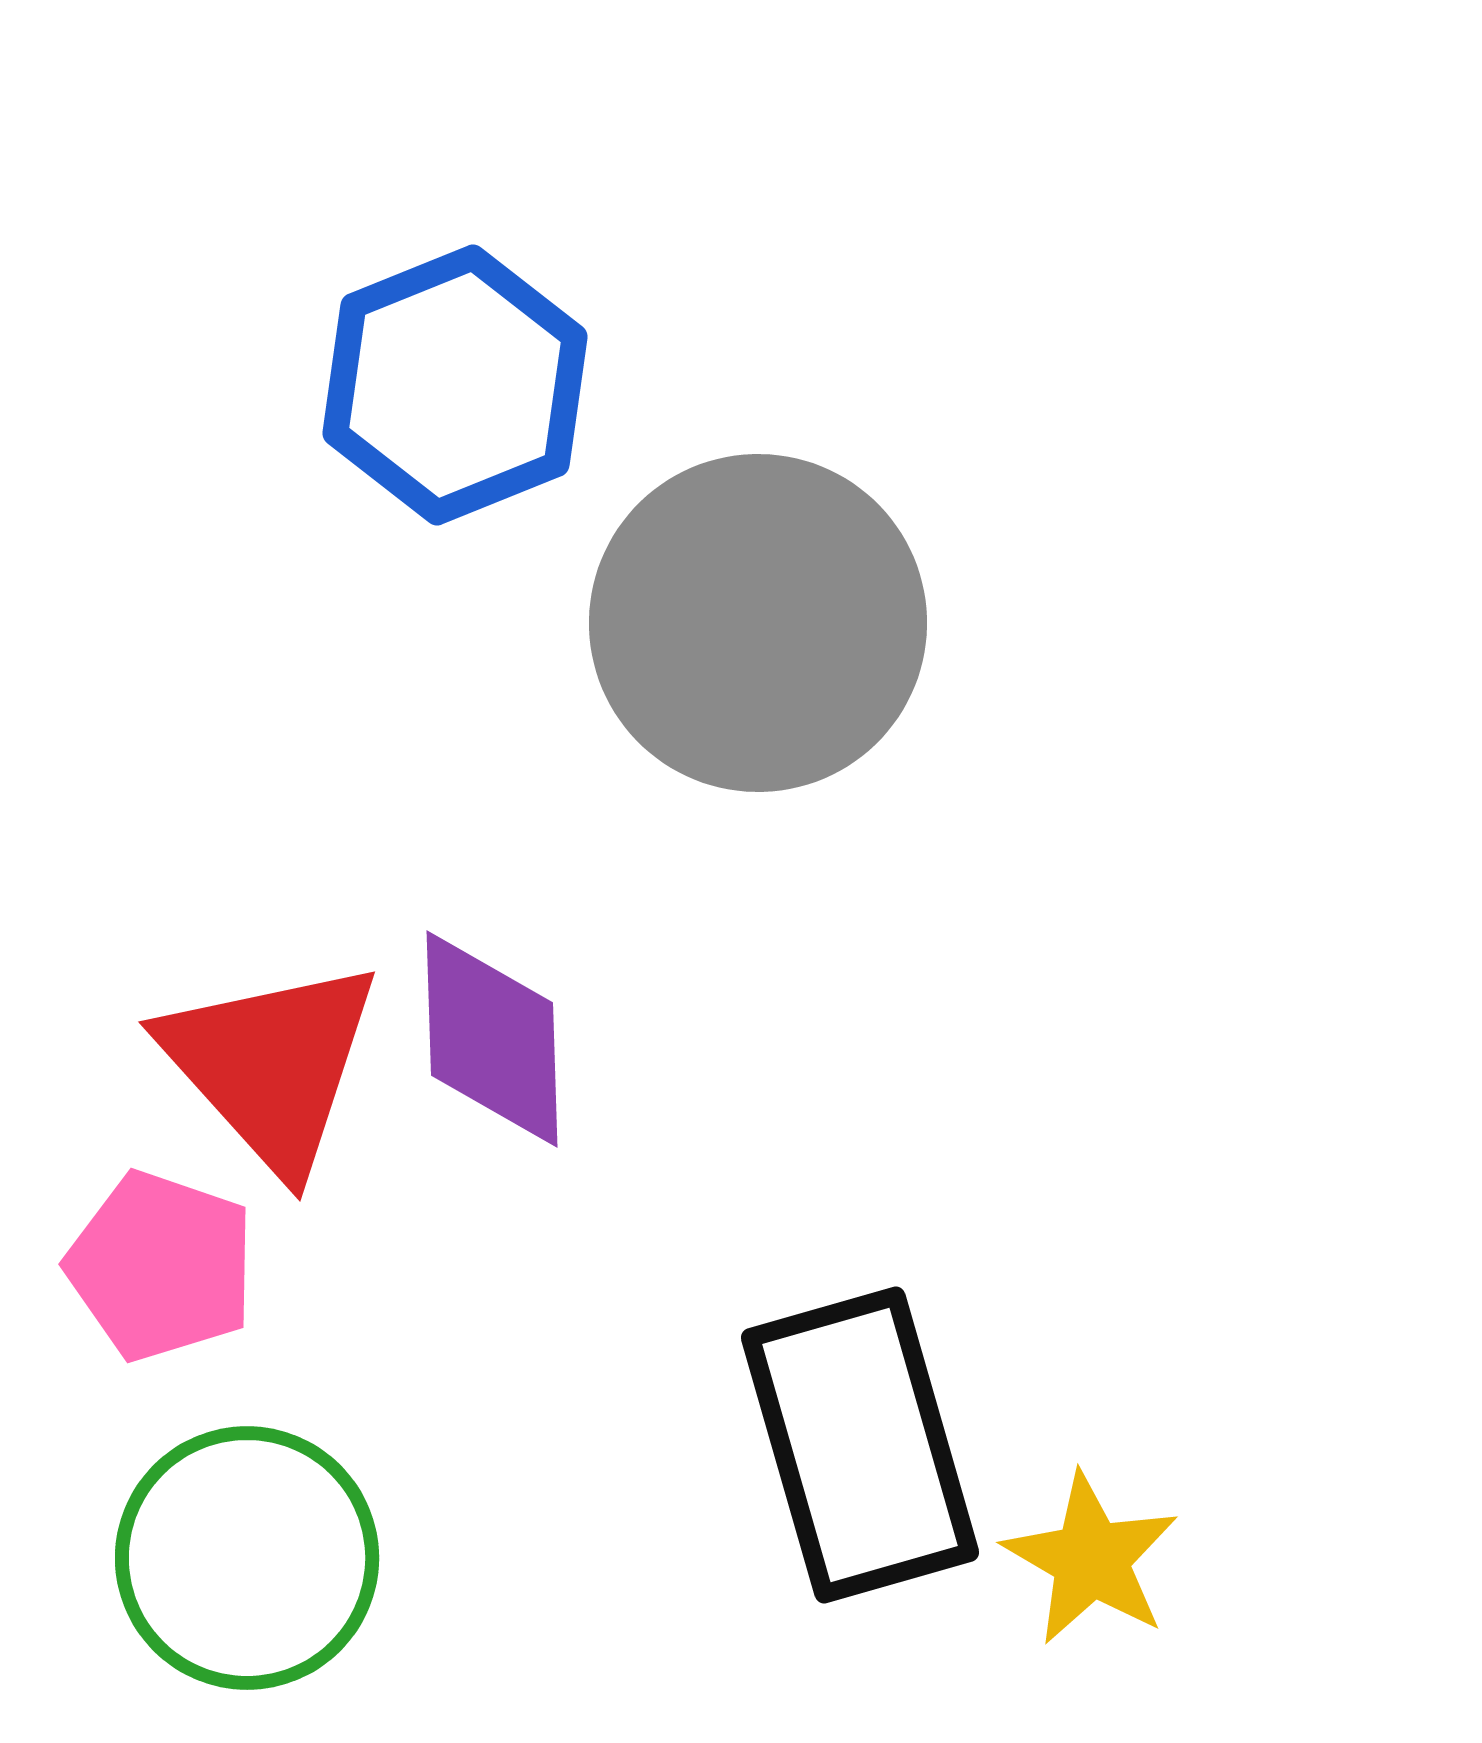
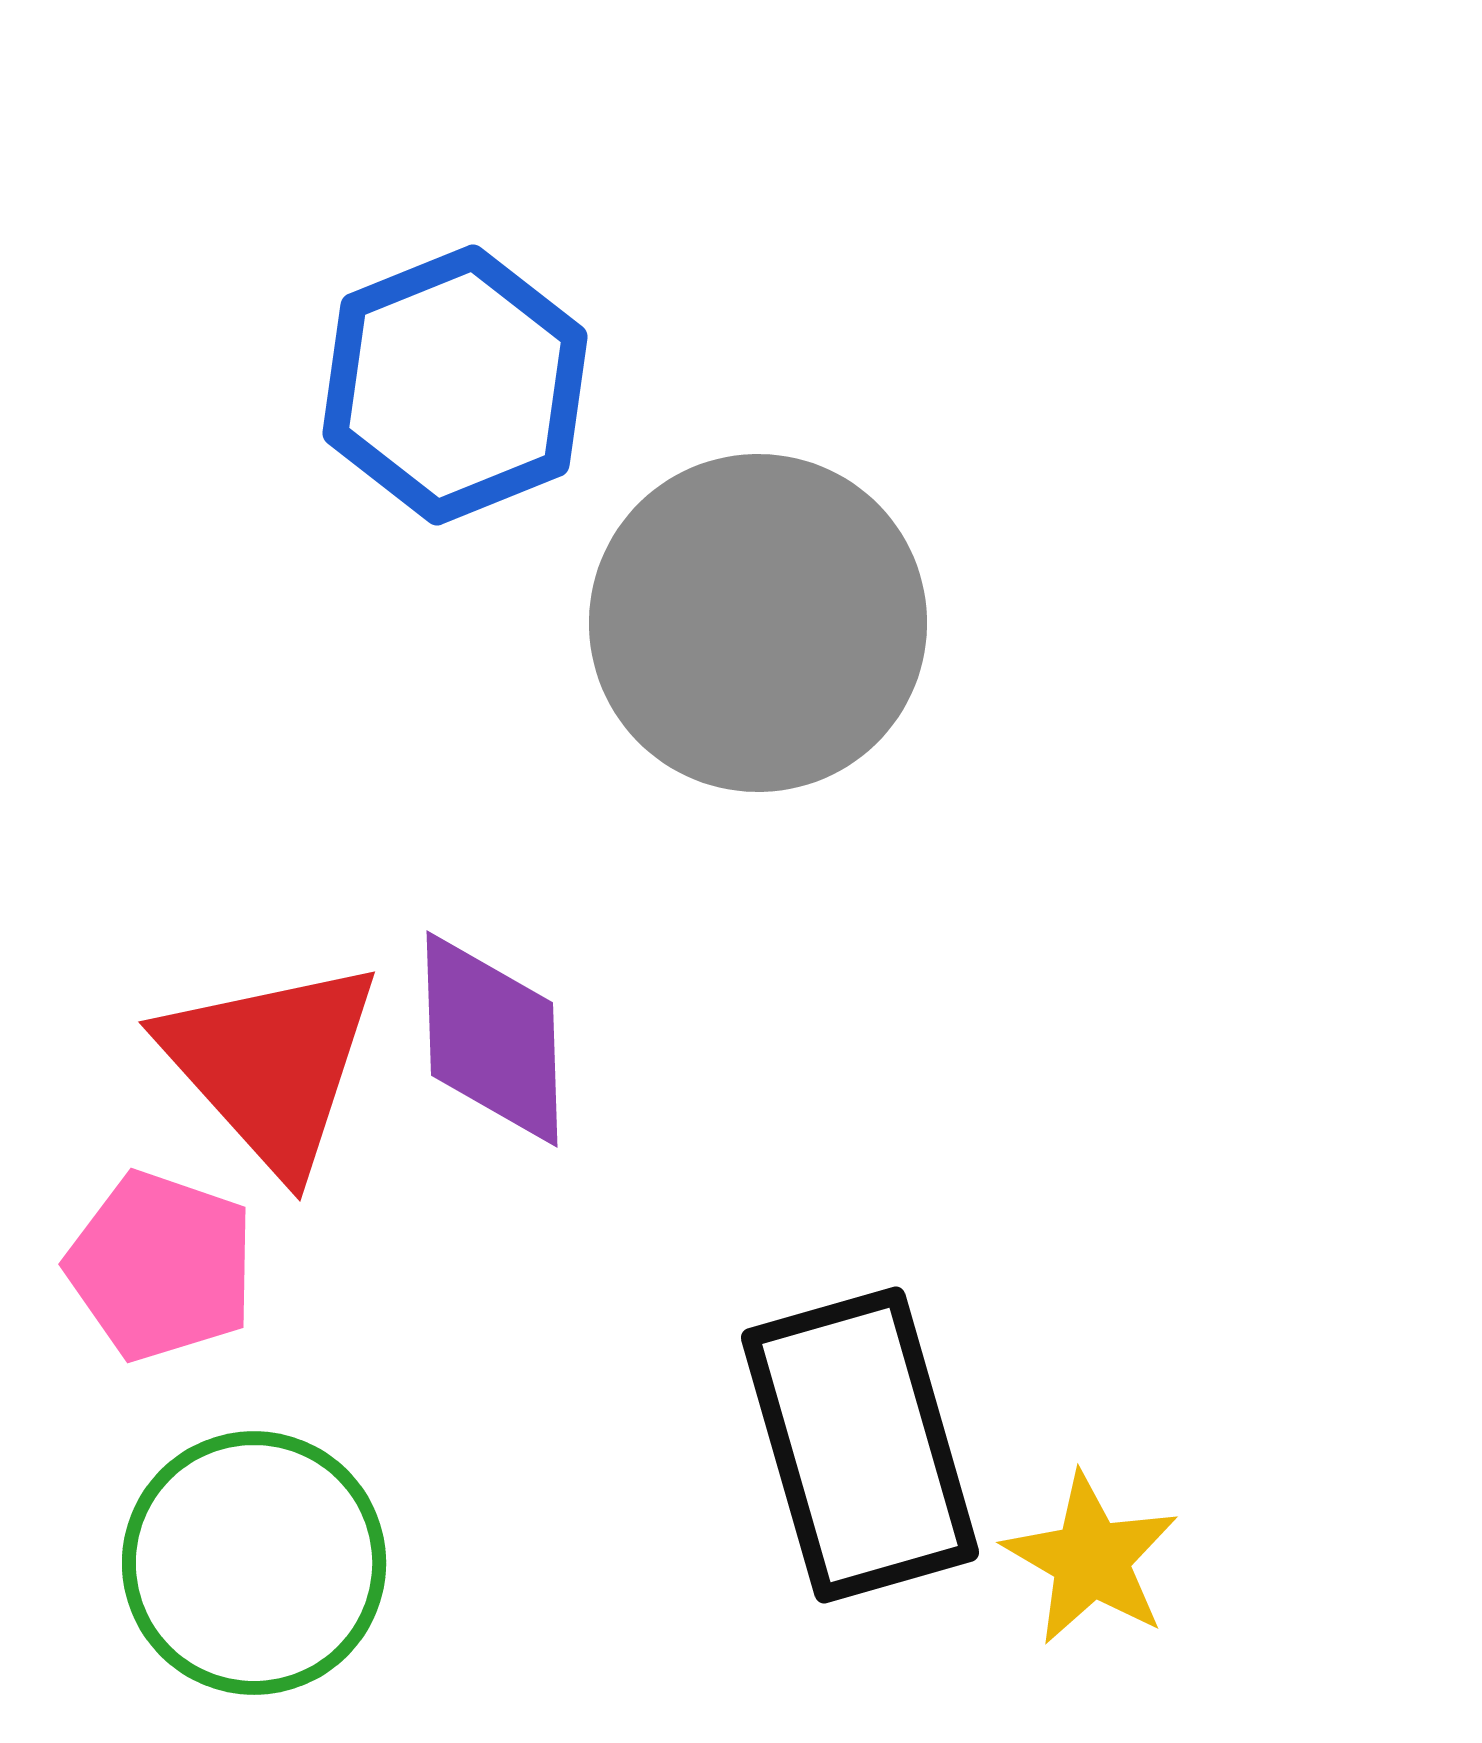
green circle: moved 7 px right, 5 px down
